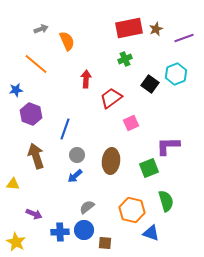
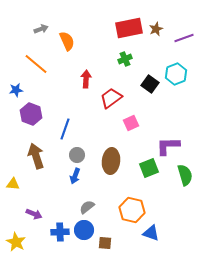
blue arrow: rotated 28 degrees counterclockwise
green semicircle: moved 19 px right, 26 px up
